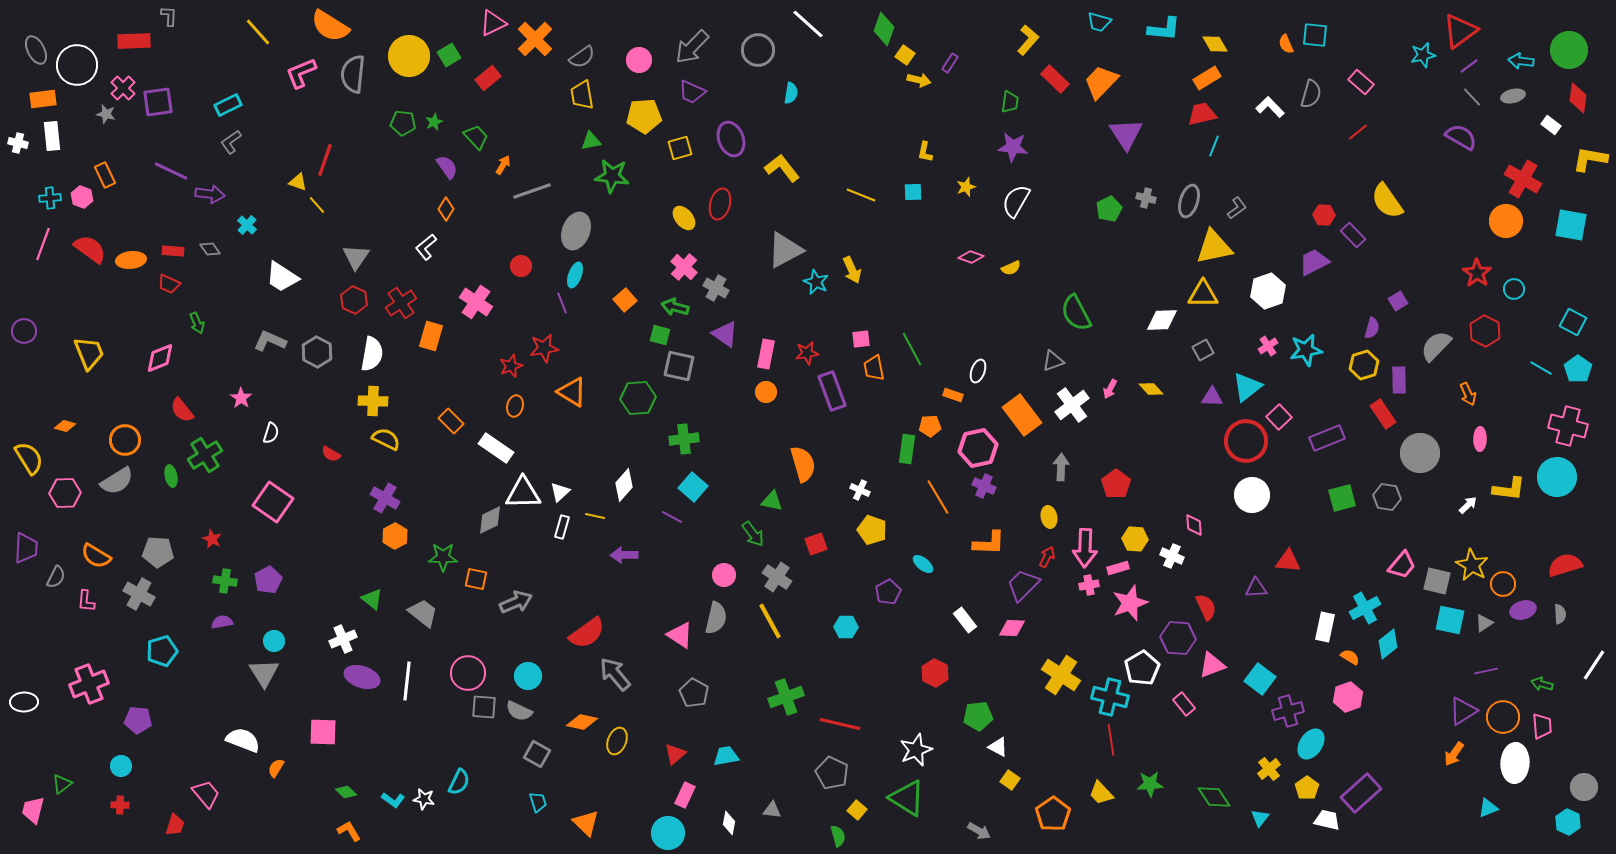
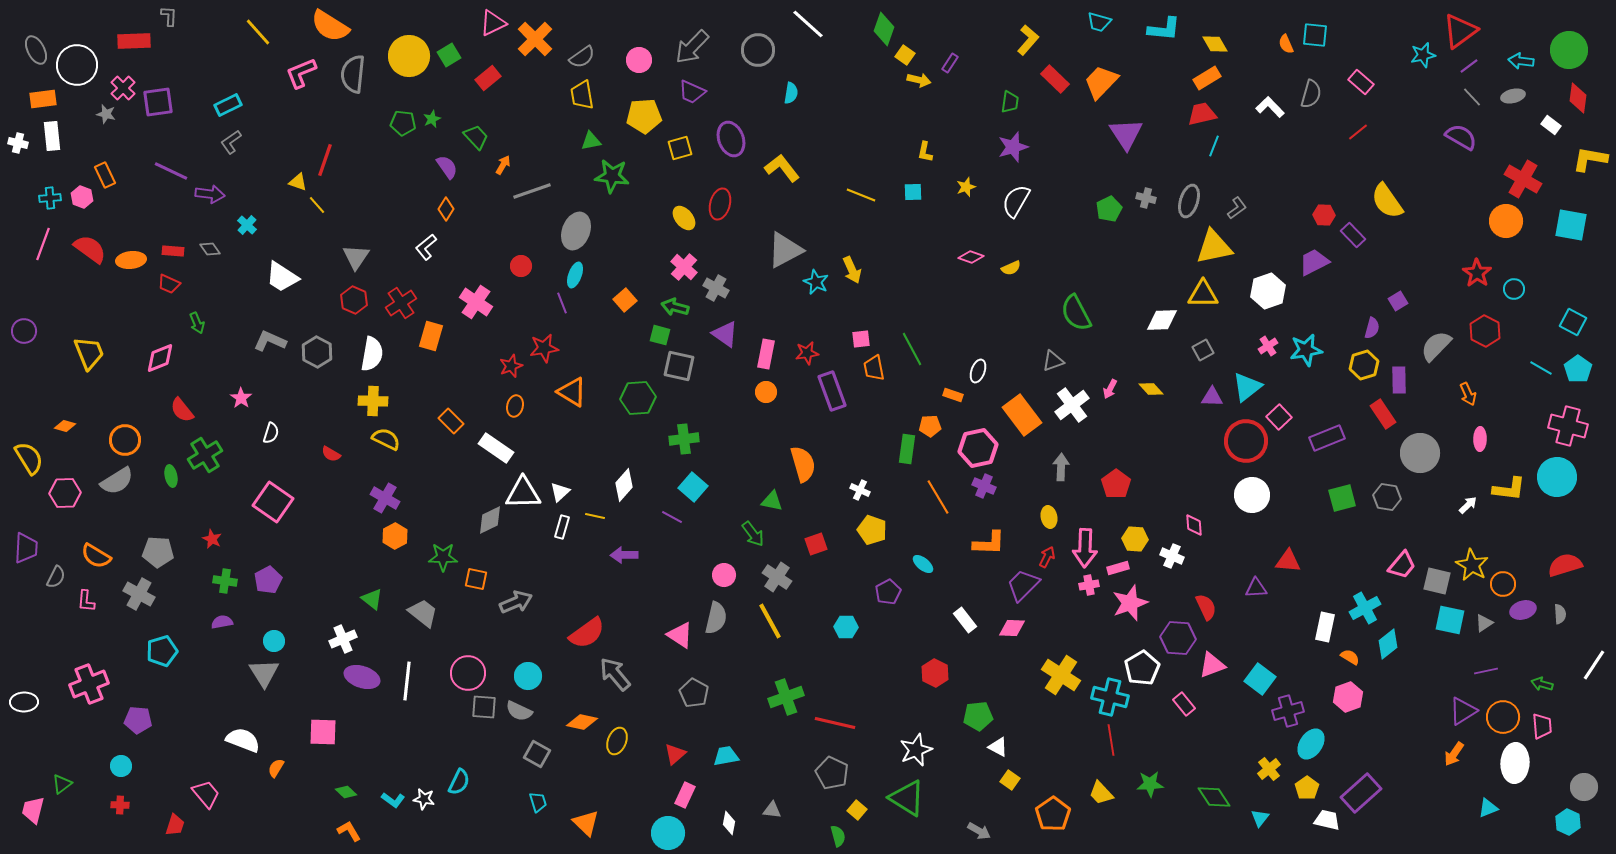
green star at (434, 122): moved 2 px left, 3 px up
purple star at (1013, 147): rotated 24 degrees counterclockwise
red line at (840, 724): moved 5 px left, 1 px up
